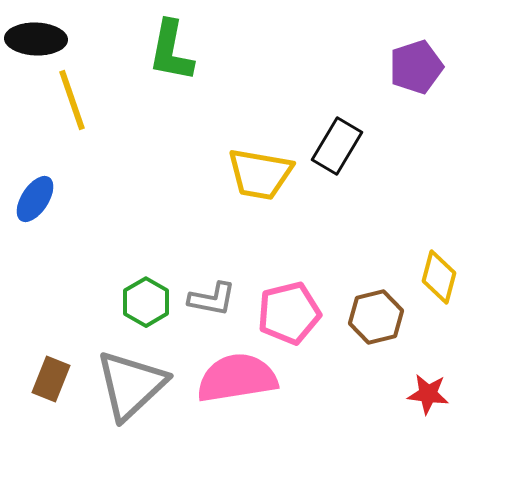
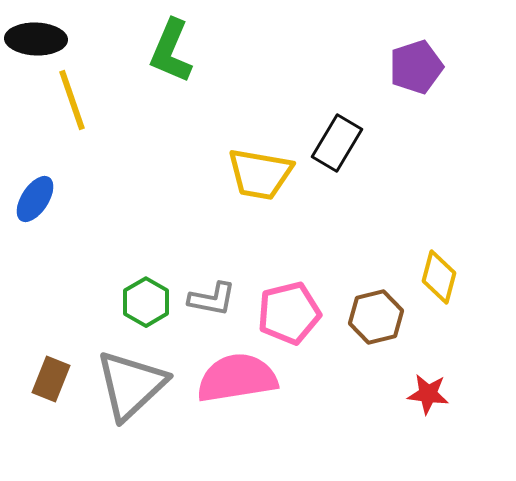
green L-shape: rotated 12 degrees clockwise
black rectangle: moved 3 px up
